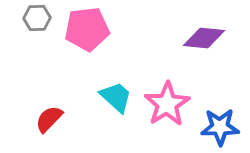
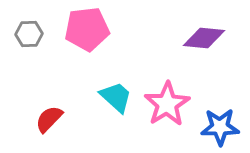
gray hexagon: moved 8 px left, 16 px down
